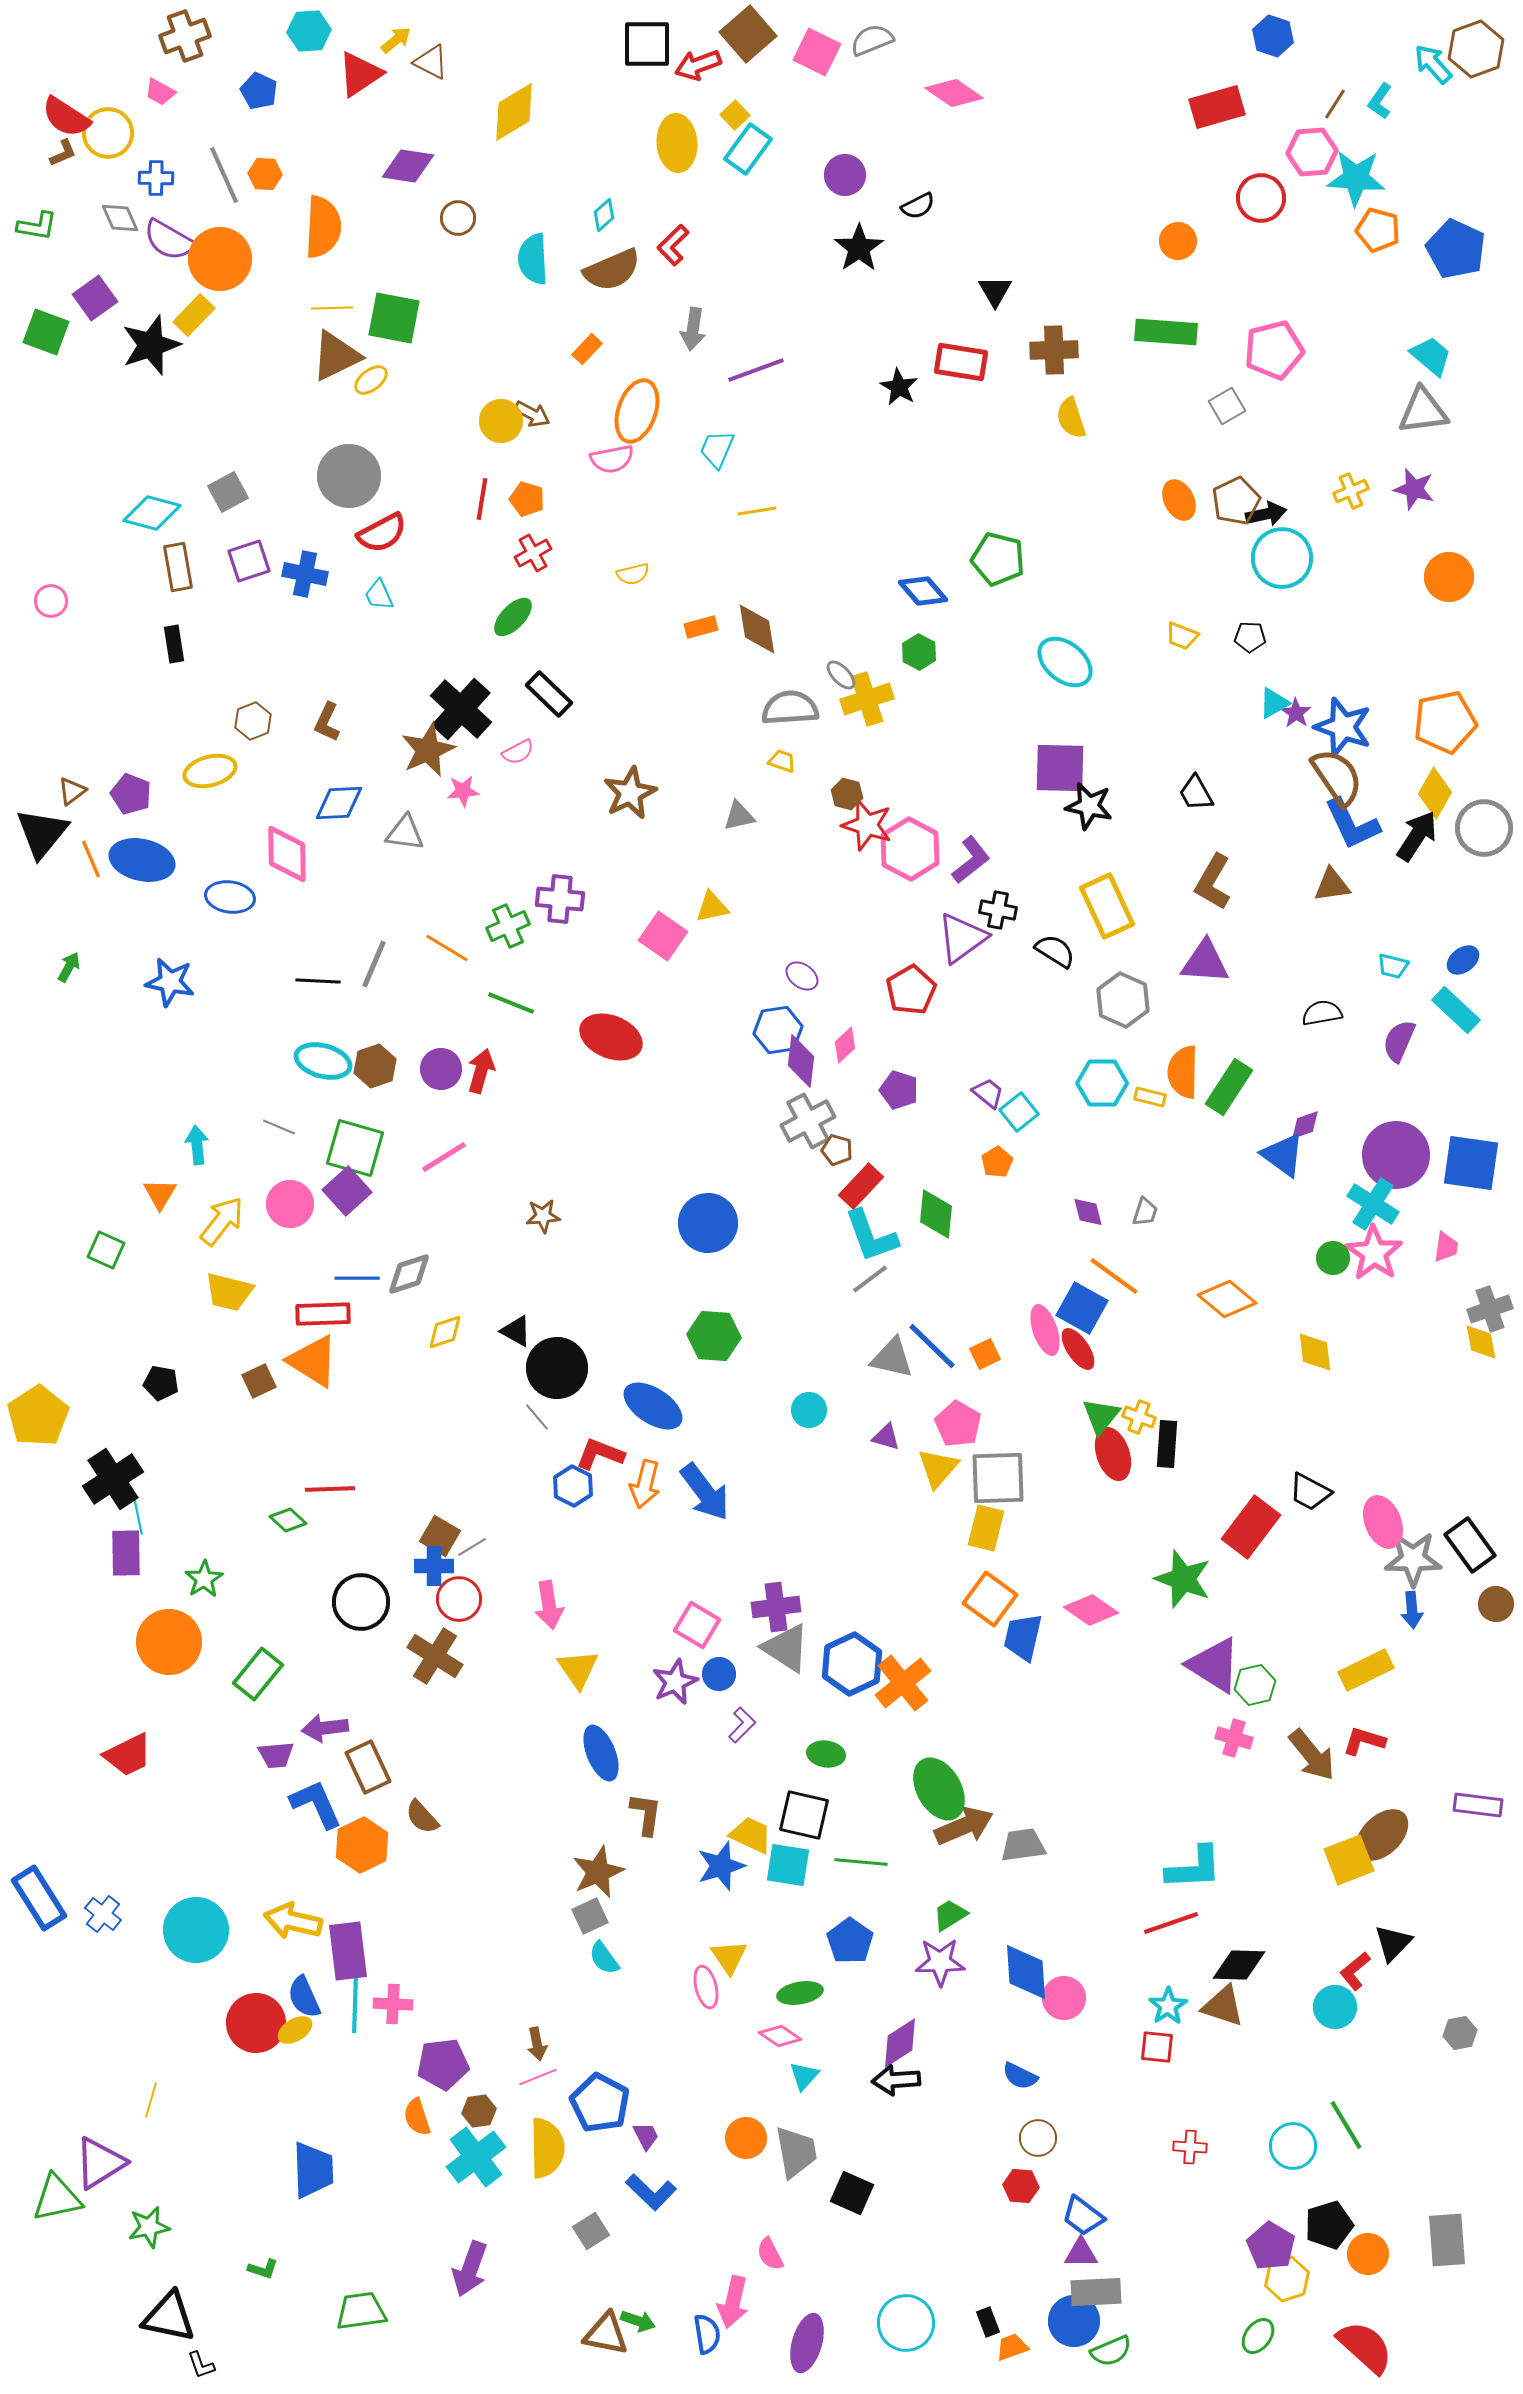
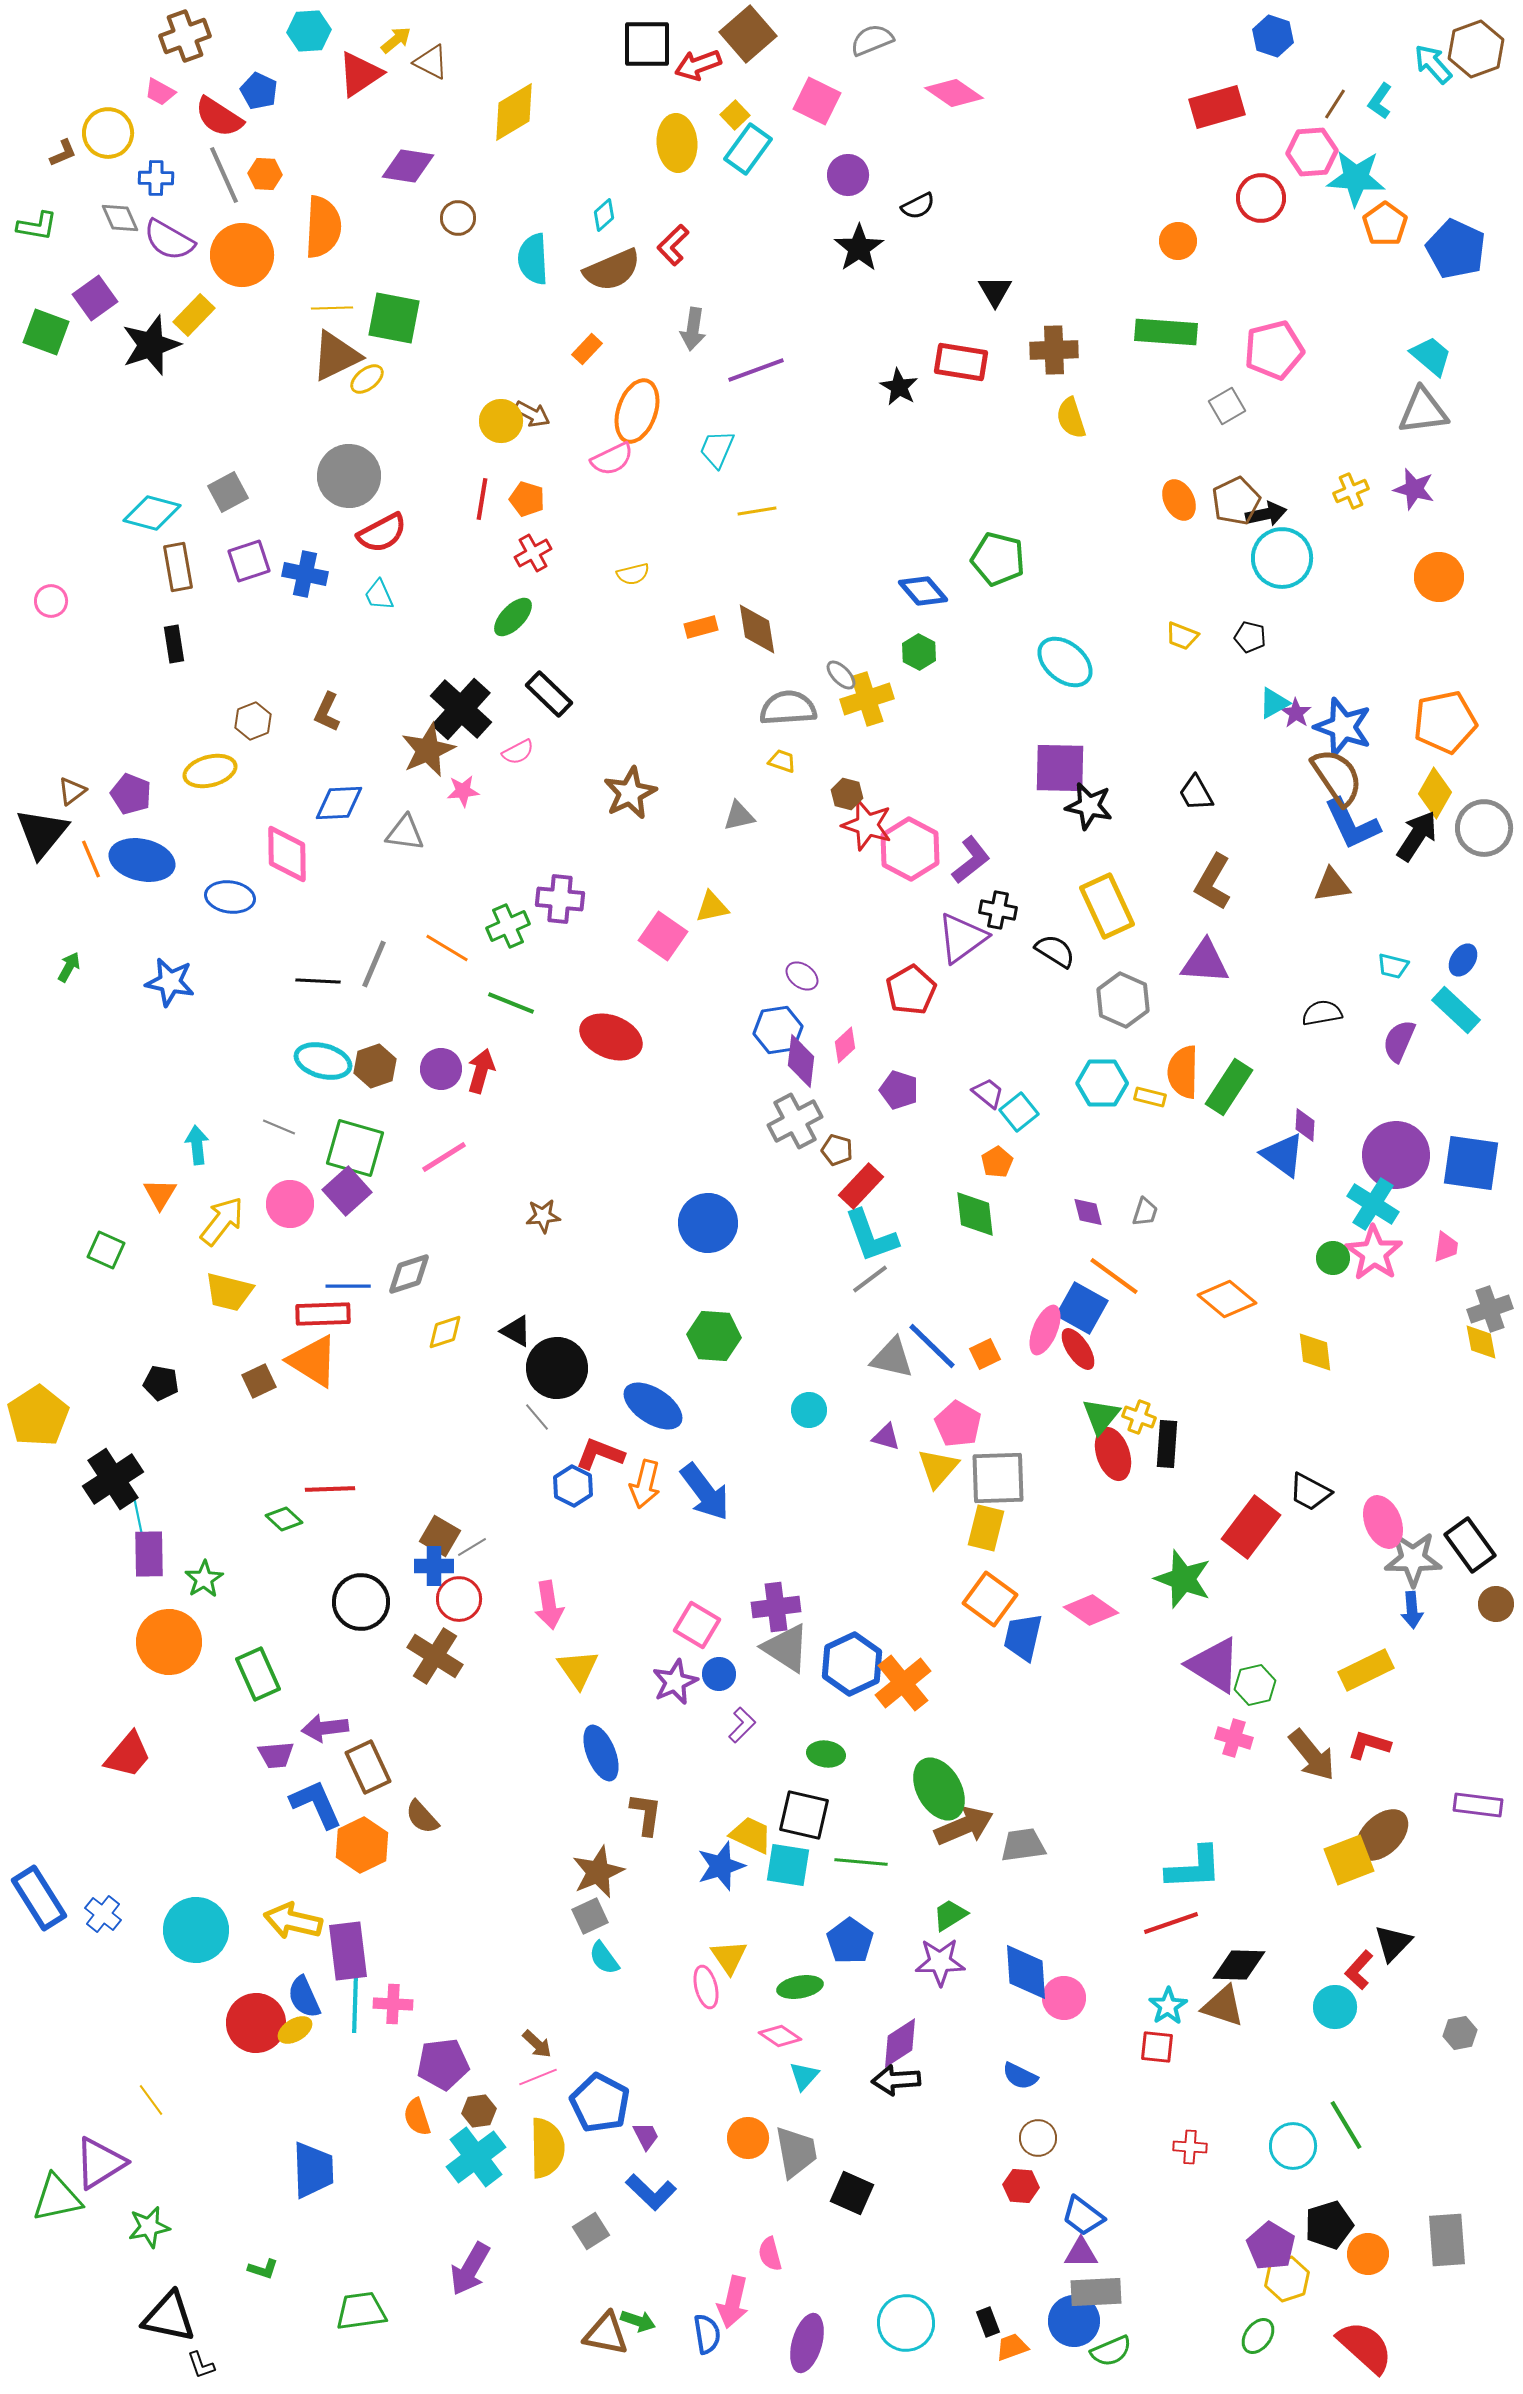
pink square at (817, 52): moved 49 px down
red semicircle at (66, 117): moved 153 px right
purple circle at (845, 175): moved 3 px right
orange pentagon at (1378, 230): moved 7 px right, 6 px up; rotated 21 degrees clockwise
orange circle at (220, 259): moved 22 px right, 4 px up
yellow ellipse at (371, 380): moved 4 px left, 1 px up
pink semicircle at (612, 459): rotated 15 degrees counterclockwise
orange circle at (1449, 577): moved 10 px left
black pentagon at (1250, 637): rotated 12 degrees clockwise
gray semicircle at (790, 708): moved 2 px left
brown L-shape at (327, 722): moved 10 px up
blue ellipse at (1463, 960): rotated 20 degrees counterclockwise
gray cross at (808, 1121): moved 13 px left
purple diamond at (1305, 1125): rotated 68 degrees counterclockwise
green diamond at (936, 1214): moved 39 px right; rotated 12 degrees counterclockwise
blue line at (357, 1278): moved 9 px left, 8 px down
pink ellipse at (1045, 1330): rotated 42 degrees clockwise
green diamond at (288, 1520): moved 4 px left, 1 px up
purple rectangle at (126, 1553): moved 23 px right, 1 px down
green rectangle at (258, 1674): rotated 63 degrees counterclockwise
red L-shape at (1364, 1741): moved 5 px right, 4 px down
red trapezoid at (128, 1755): rotated 24 degrees counterclockwise
red L-shape at (1355, 1971): moved 4 px right, 1 px up; rotated 9 degrees counterclockwise
green ellipse at (800, 1993): moved 6 px up
brown arrow at (537, 2044): rotated 36 degrees counterclockwise
yellow line at (151, 2100): rotated 52 degrees counterclockwise
orange circle at (746, 2138): moved 2 px right
pink semicircle at (770, 2254): rotated 12 degrees clockwise
purple arrow at (470, 2269): rotated 10 degrees clockwise
